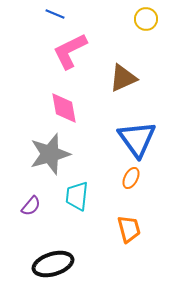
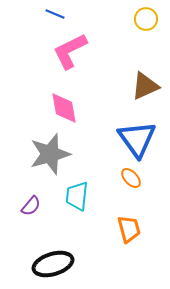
brown triangle: moved 22 px right, 8 px down
orange ellipse: rotated 70 degrees counterclockwise
